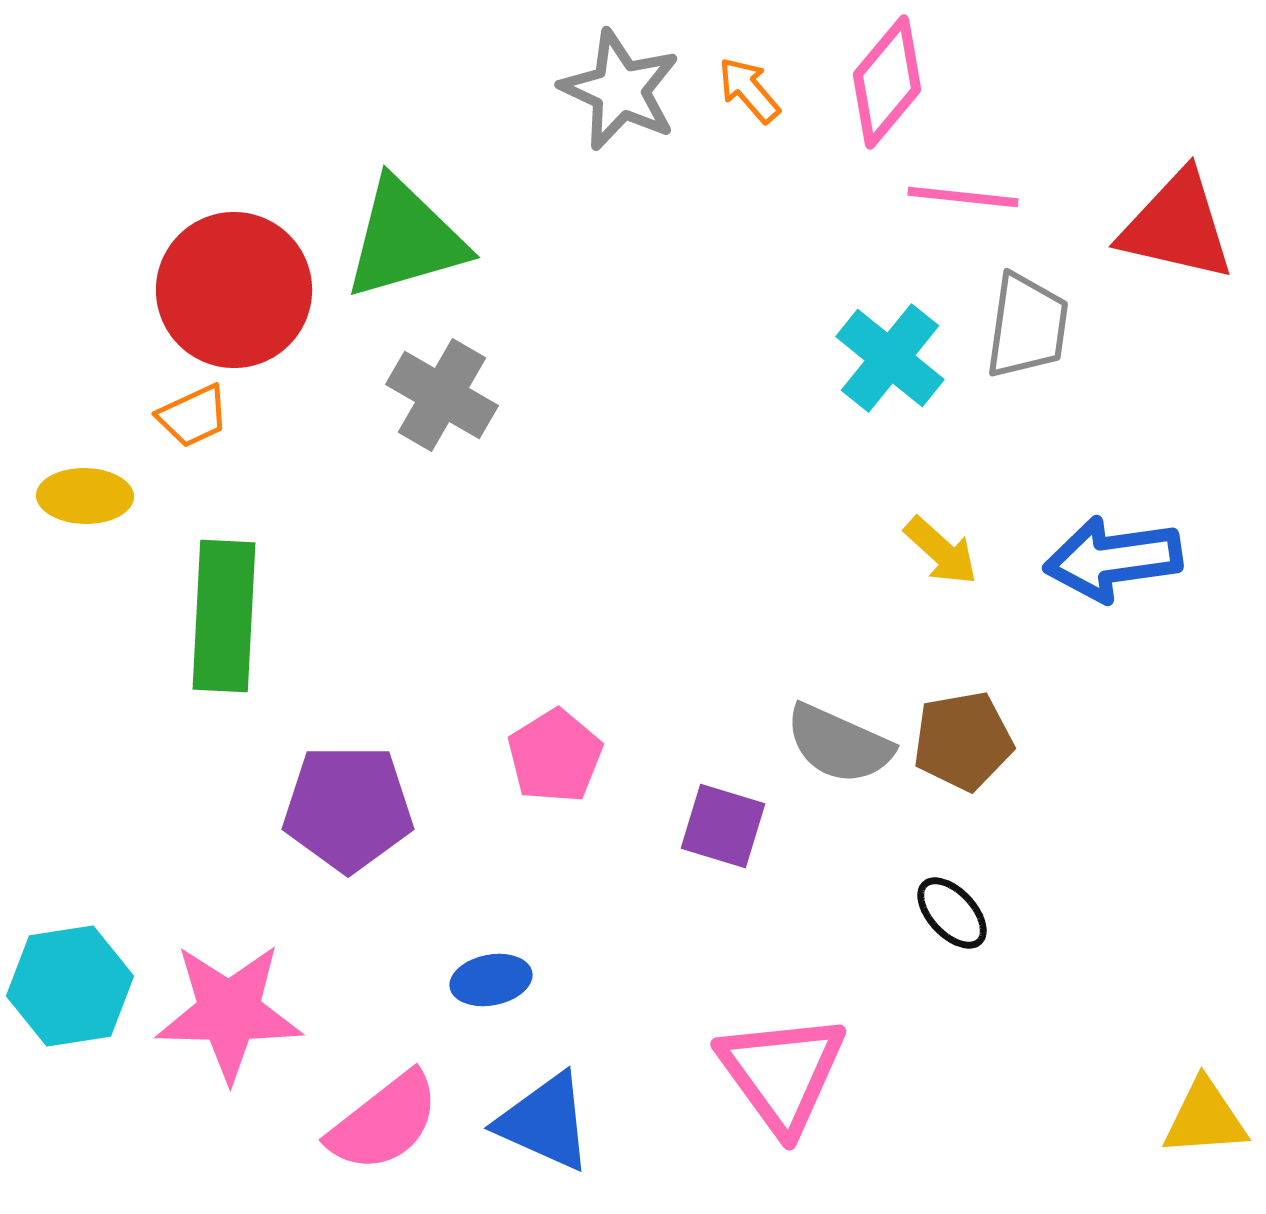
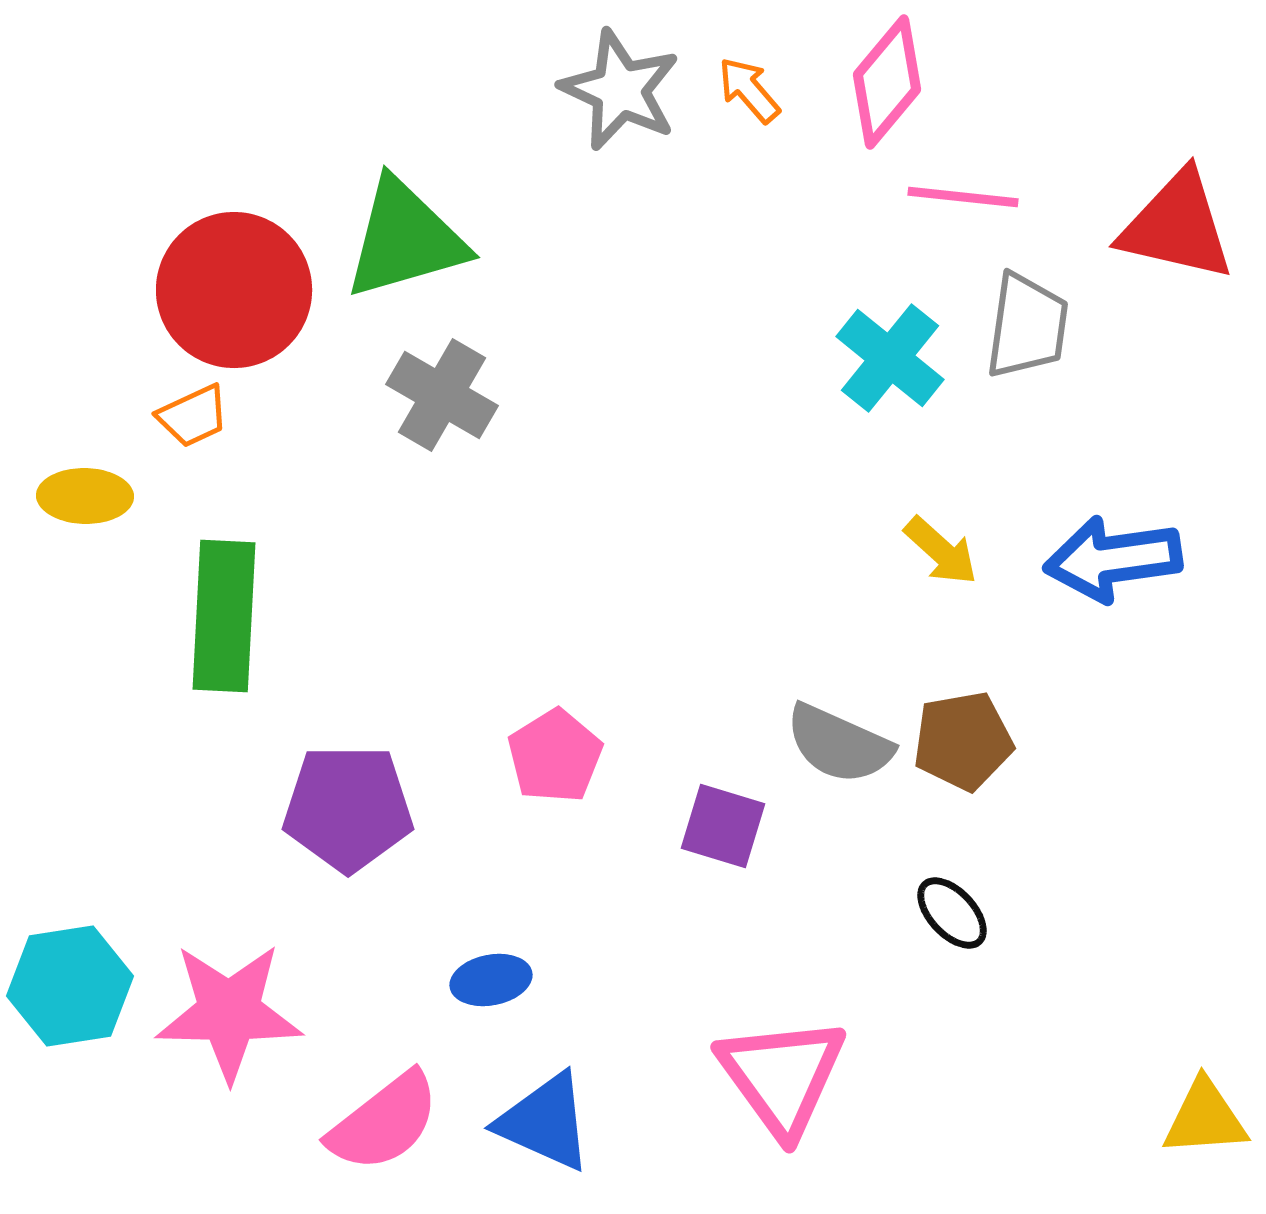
pink triangle: moved 3 px down
